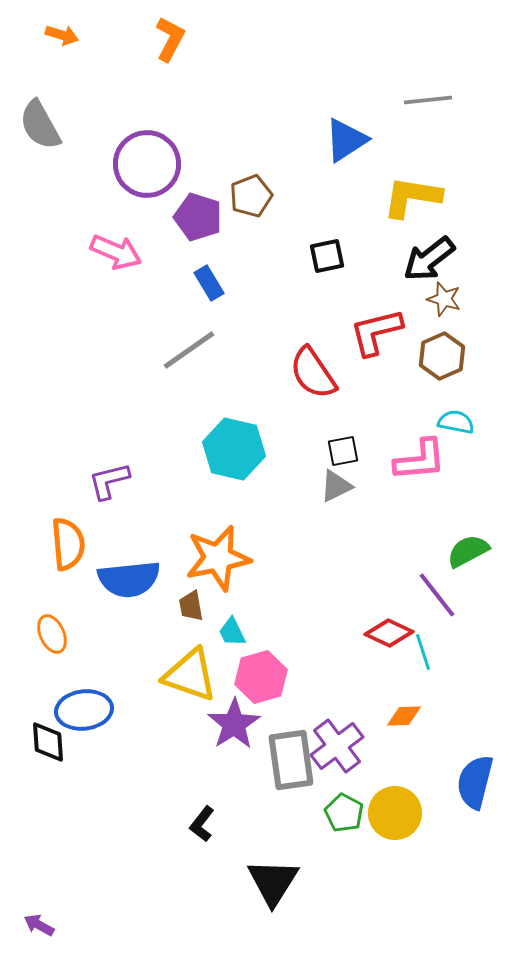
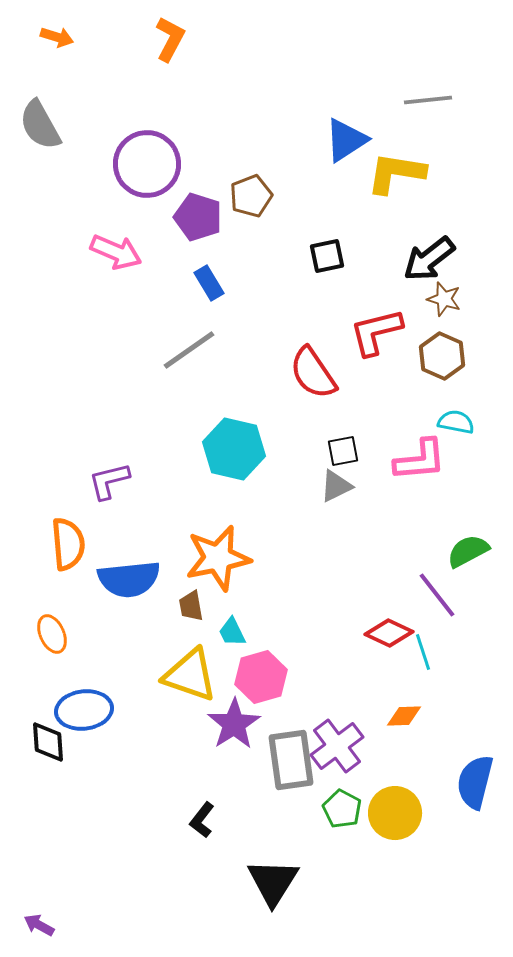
orange arrow at (62, 35): moved 5 px left, 2 px down
yellow L-shape at (412, 197): moved 16 px left, 24 px up
brown hexagon at (442, 356): rotated 12 degrees counterclockwise
green pentagon at (344, 813): moved 2 px left, 4 px up
black L-shape at (202, 824): moved 4 px up
